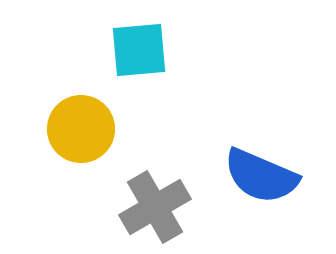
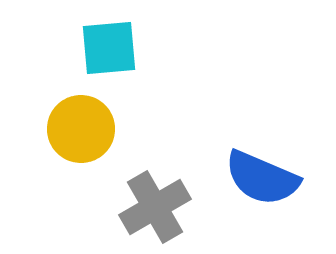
cyan square: moved 30 px left, 2 px up
blue semicircle: moved 1 px right, 2 px down
